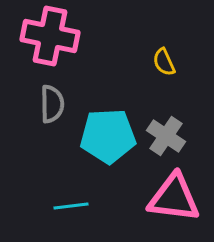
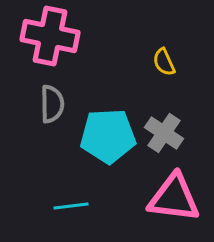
gray cross: moved 2 px left, 3 px up
